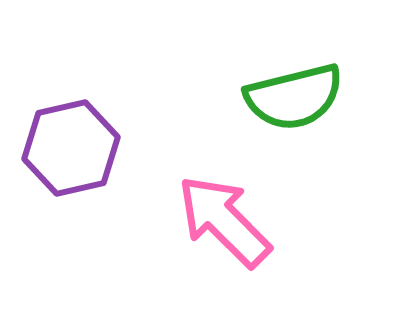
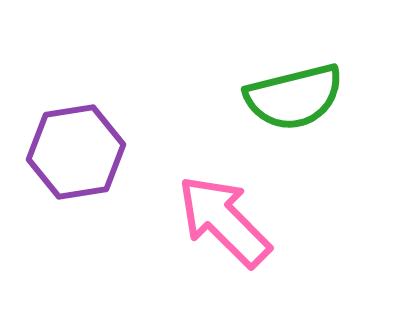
purple hexagon: moved 5 px right, 4 px down; rotated 4 degrees clockwise
